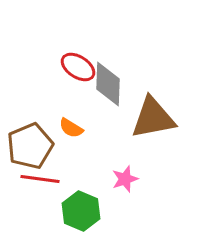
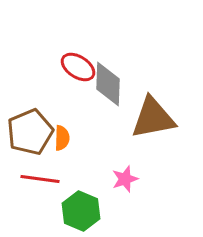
orange semicircle: moved 9 px left, 10 px down; rotated 120 degrees counterclockwise
brown pentagon: moved 14 px up
